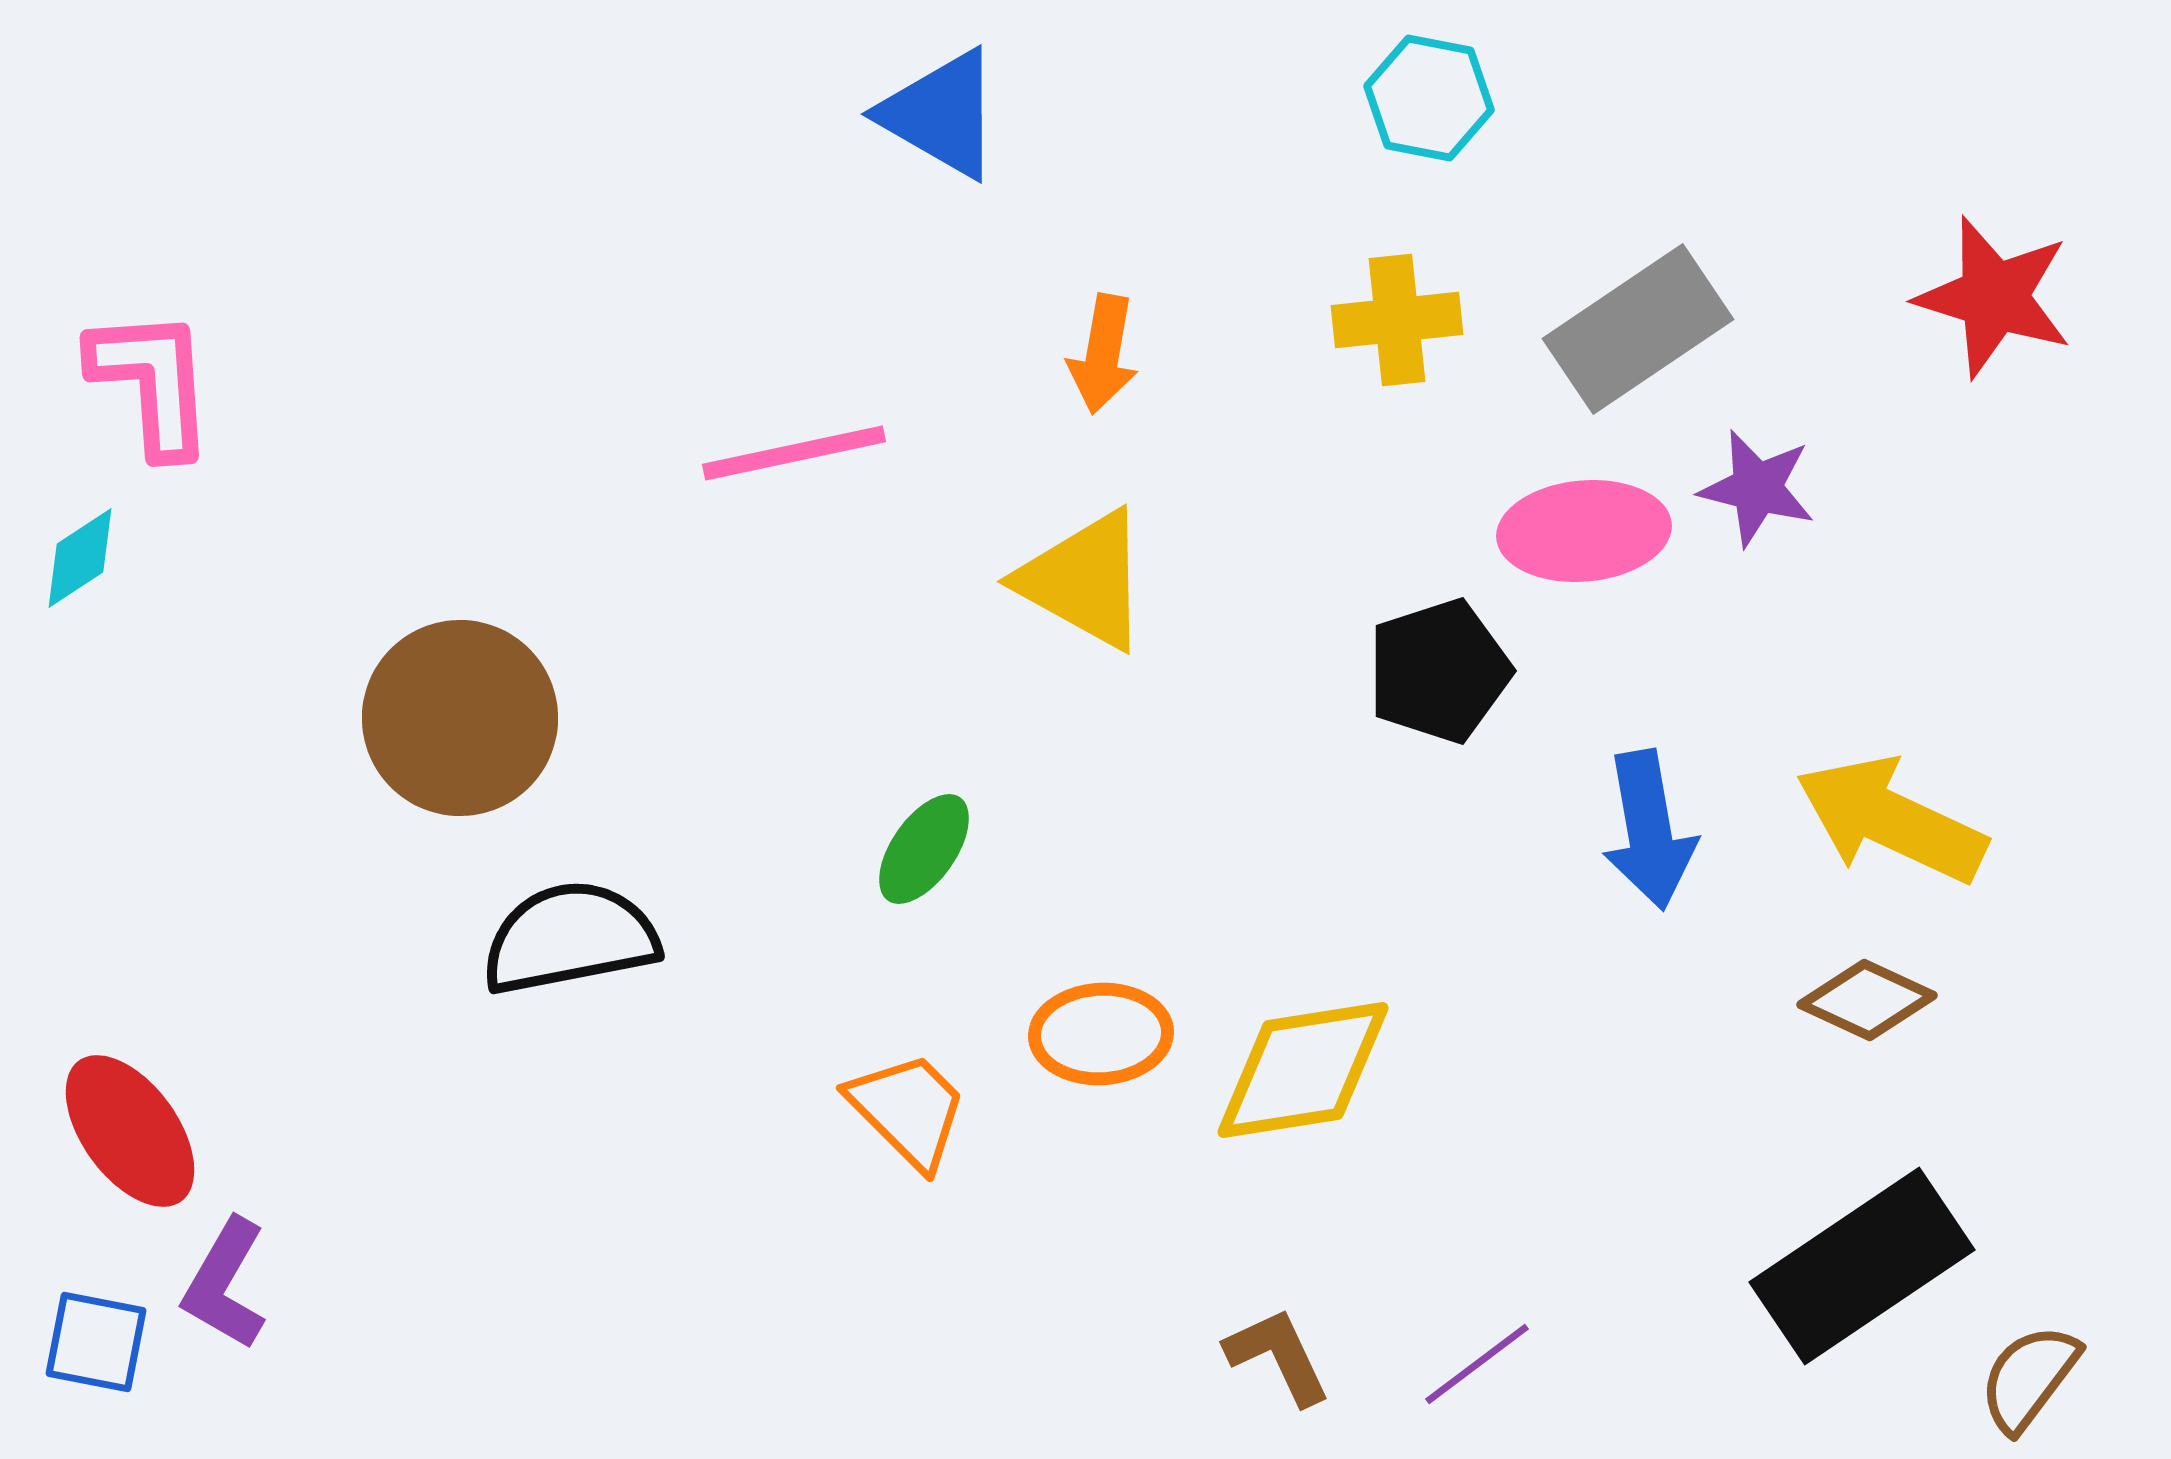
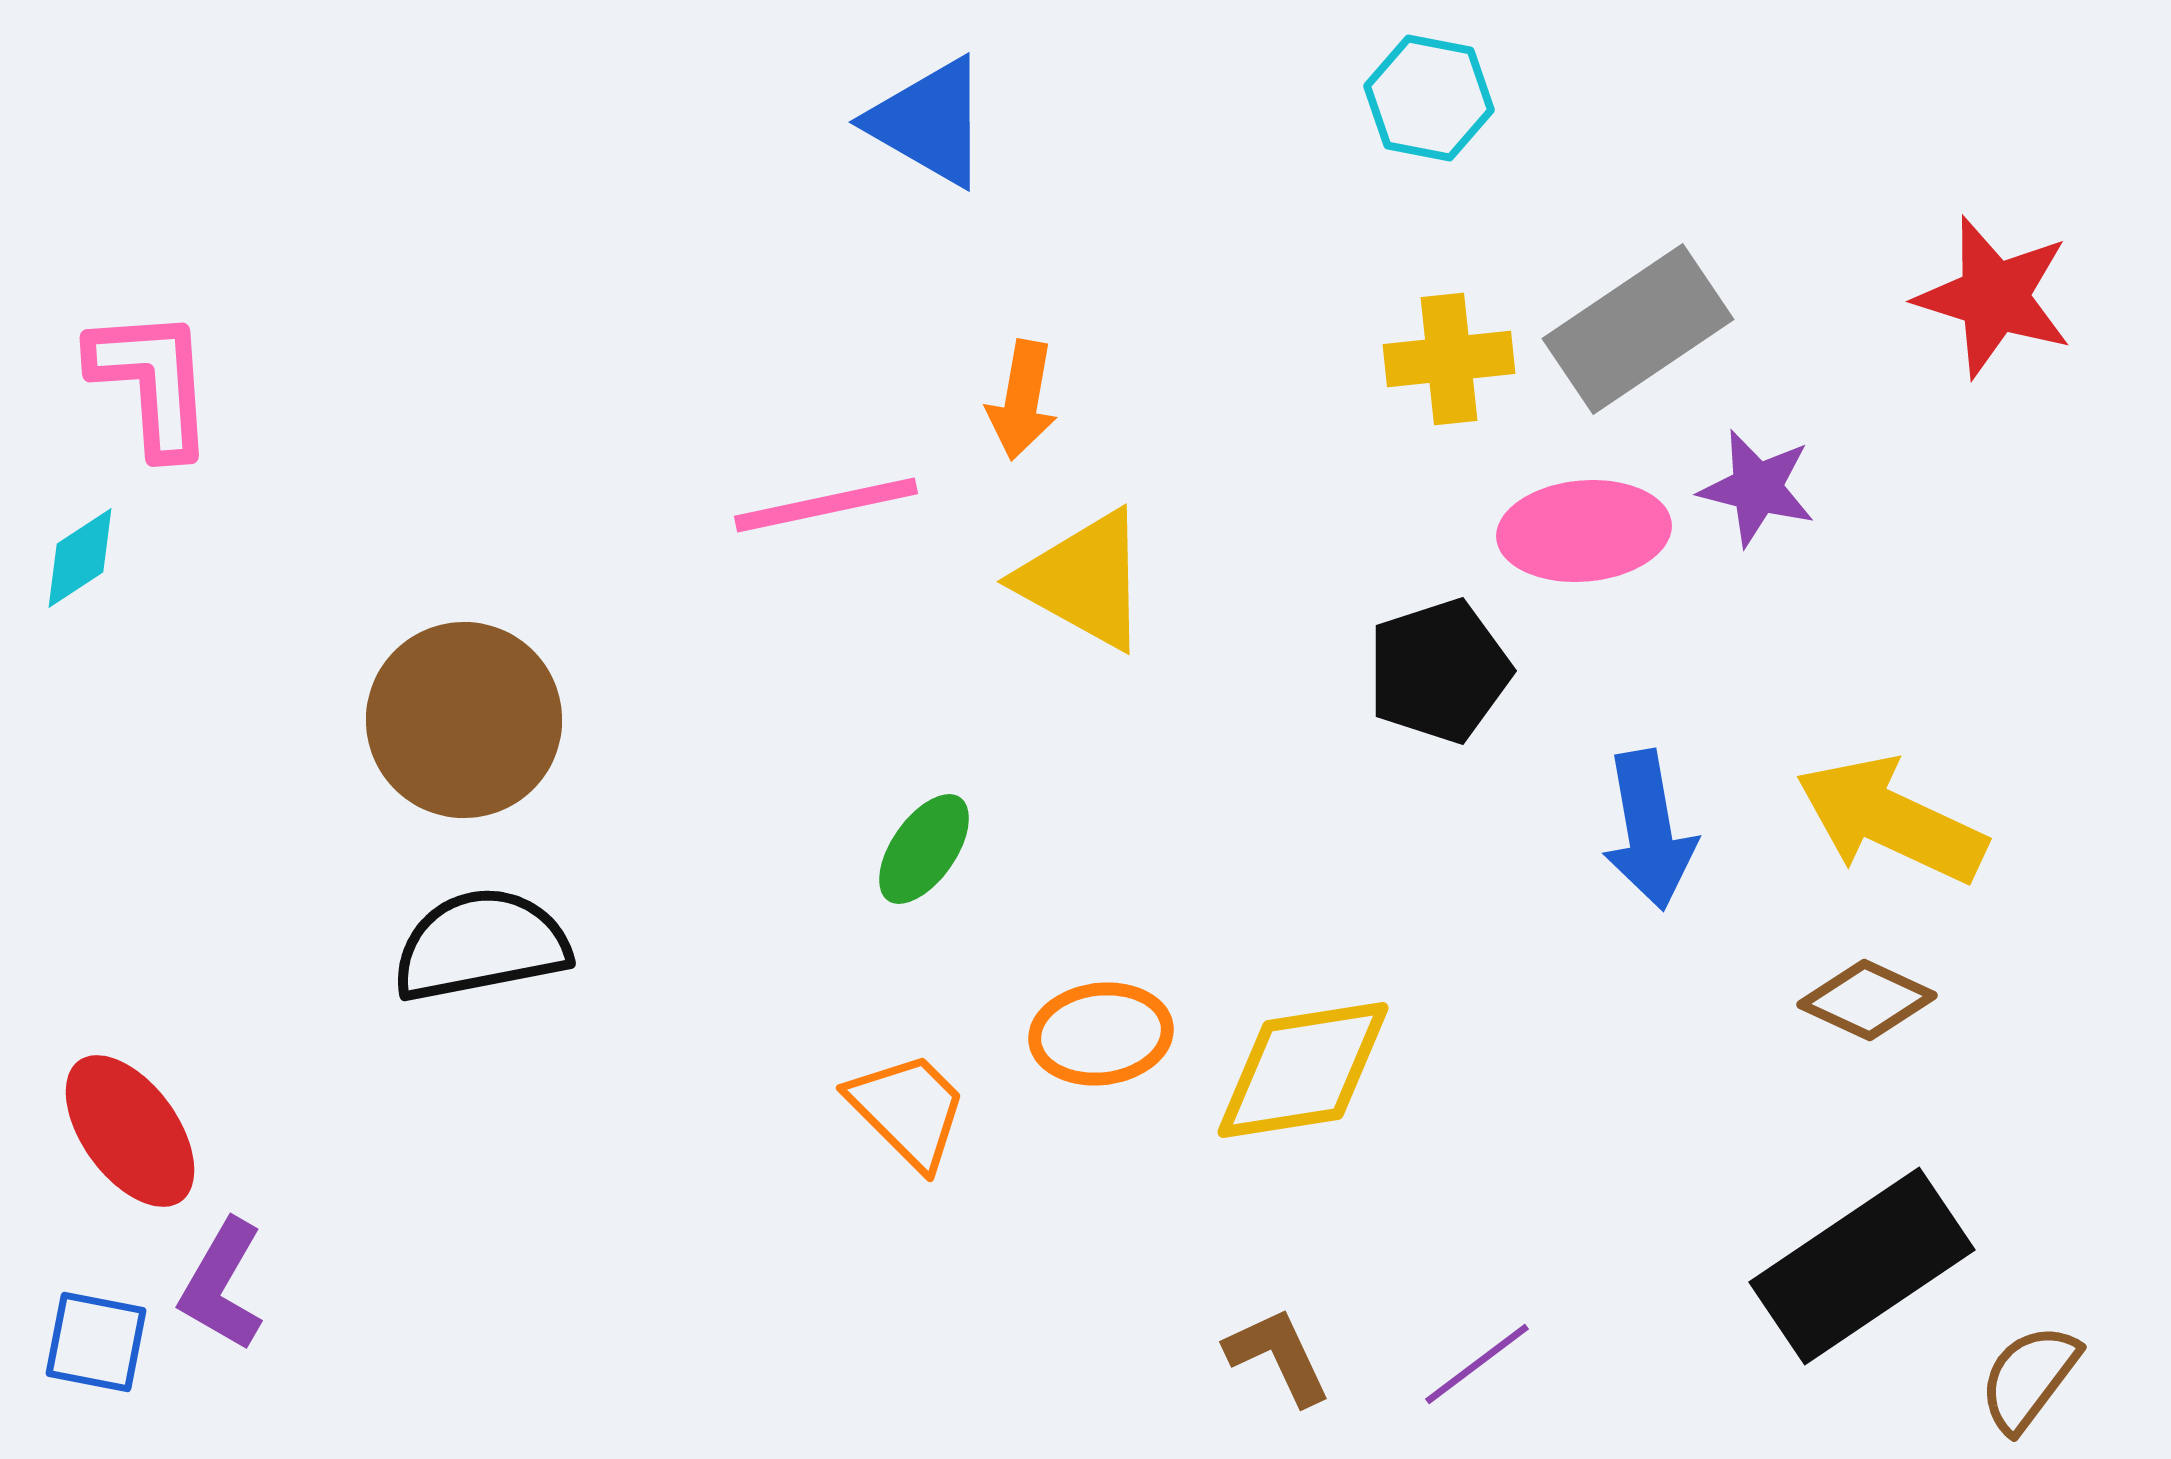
blue triangle: moved 12 px left, 8 px down
yellow cross: moved 52 px right, 39 px down
orange arrow: moved 81 px left, 46 px down
pink line: moved 32 px right, 52 px down
brown circle: moved 4 px right, 2 px down
black semicircle: moved 89 px left, 7 px down
orange ellipse: rotated 4 degrees counterclockwise
purple L-shape: moved 3 px left, 1 px down
